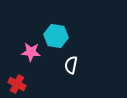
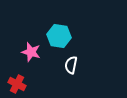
cyan hexagon: moved 3 px right
pink star: rotated 12 degrees clockwise
